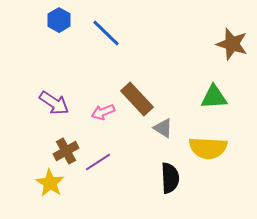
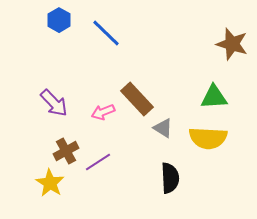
purple arrow: rotated 12 degrees clockwise
yellow semicircle: moved 10 px up
